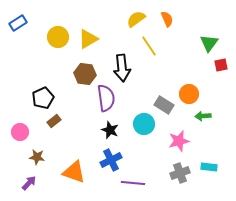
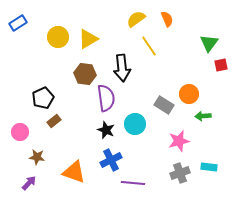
cyan circle: moved 9 px left
black star: moved 4 px left
